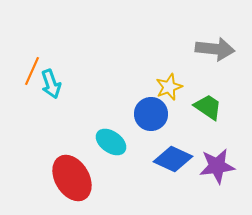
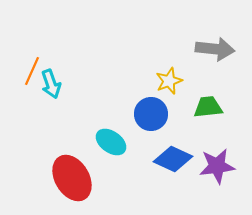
yellow star: moved 6 px up
green trapezoid: rotated 40 degrees counterclockwise
